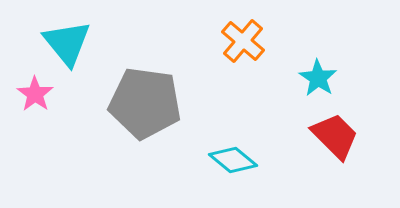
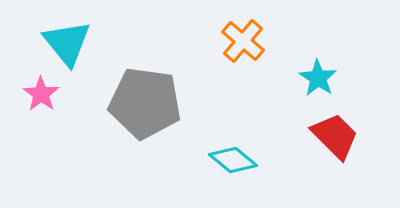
pink star: moved 6 px right
